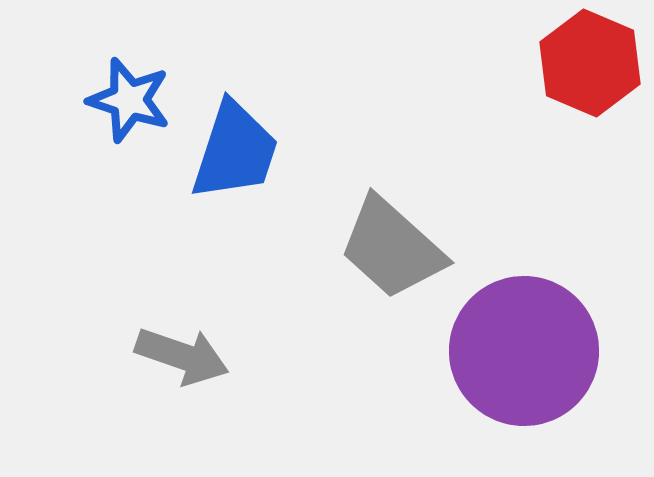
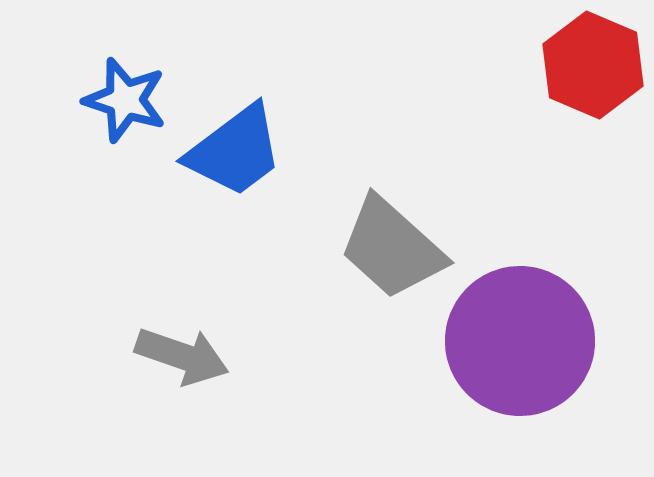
red hexagon: moved 3 px right, 2 px down
blue star: moved 4 px left
blue trapezoid: rotated 35 degrees clockwise
purple circle: moved 4 px left, 10 px up
